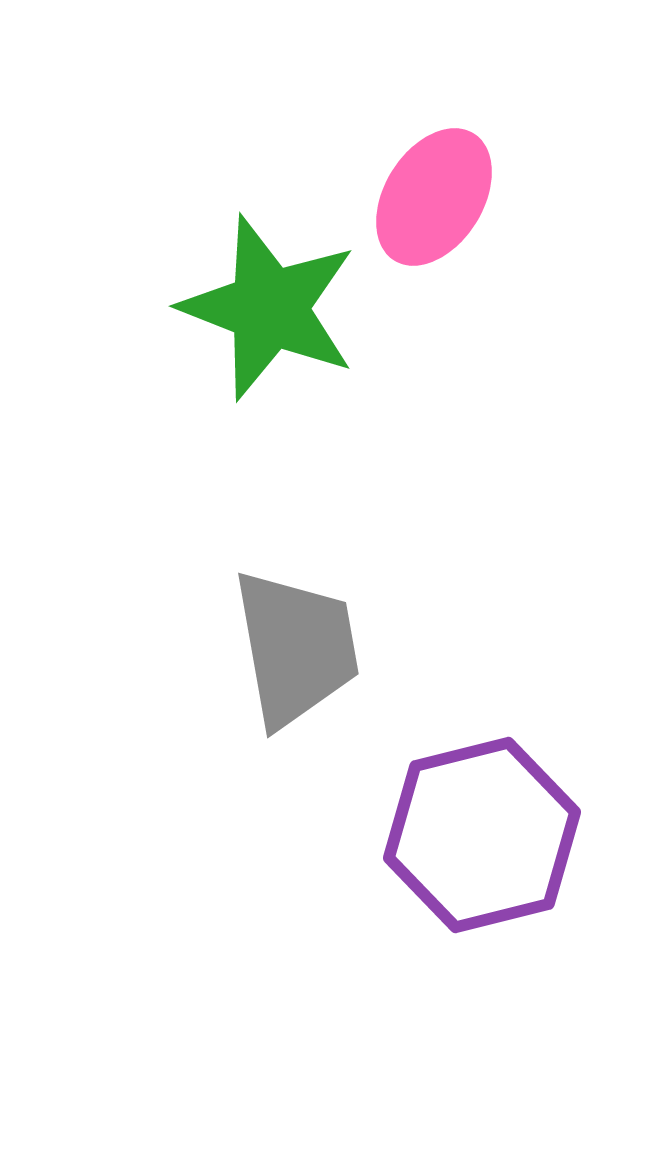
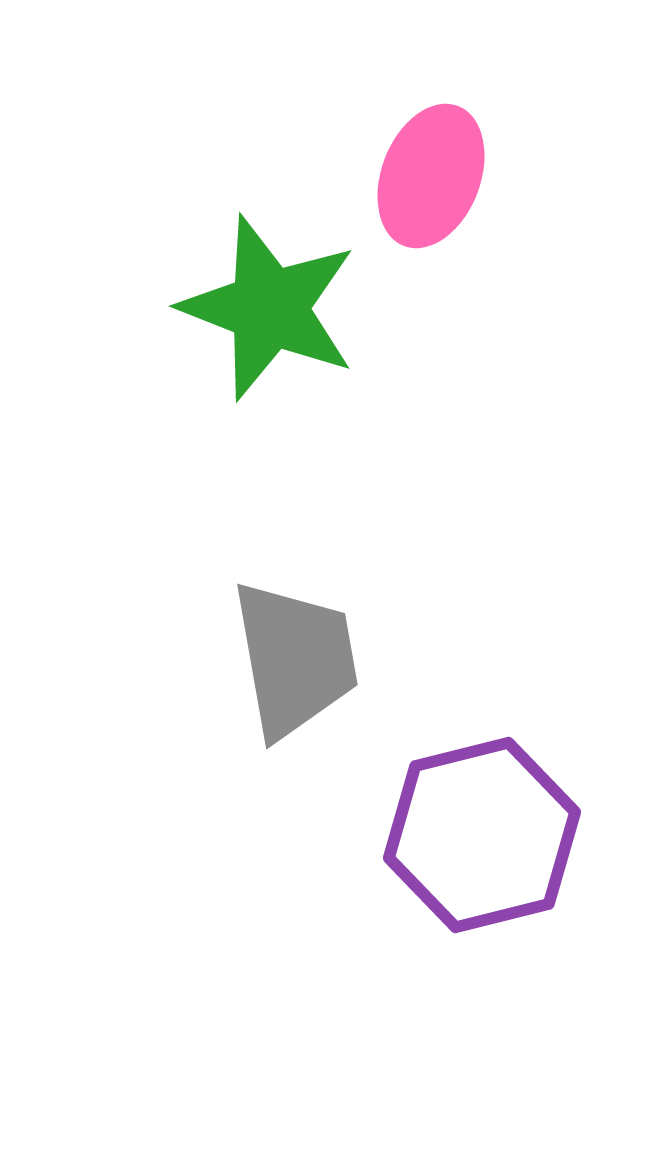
pink ellipse: moved 3 px left, 21 px up; rotated 11 degrees counterclockwise
gray trapezoid: moved 1 px left, 11 px down
